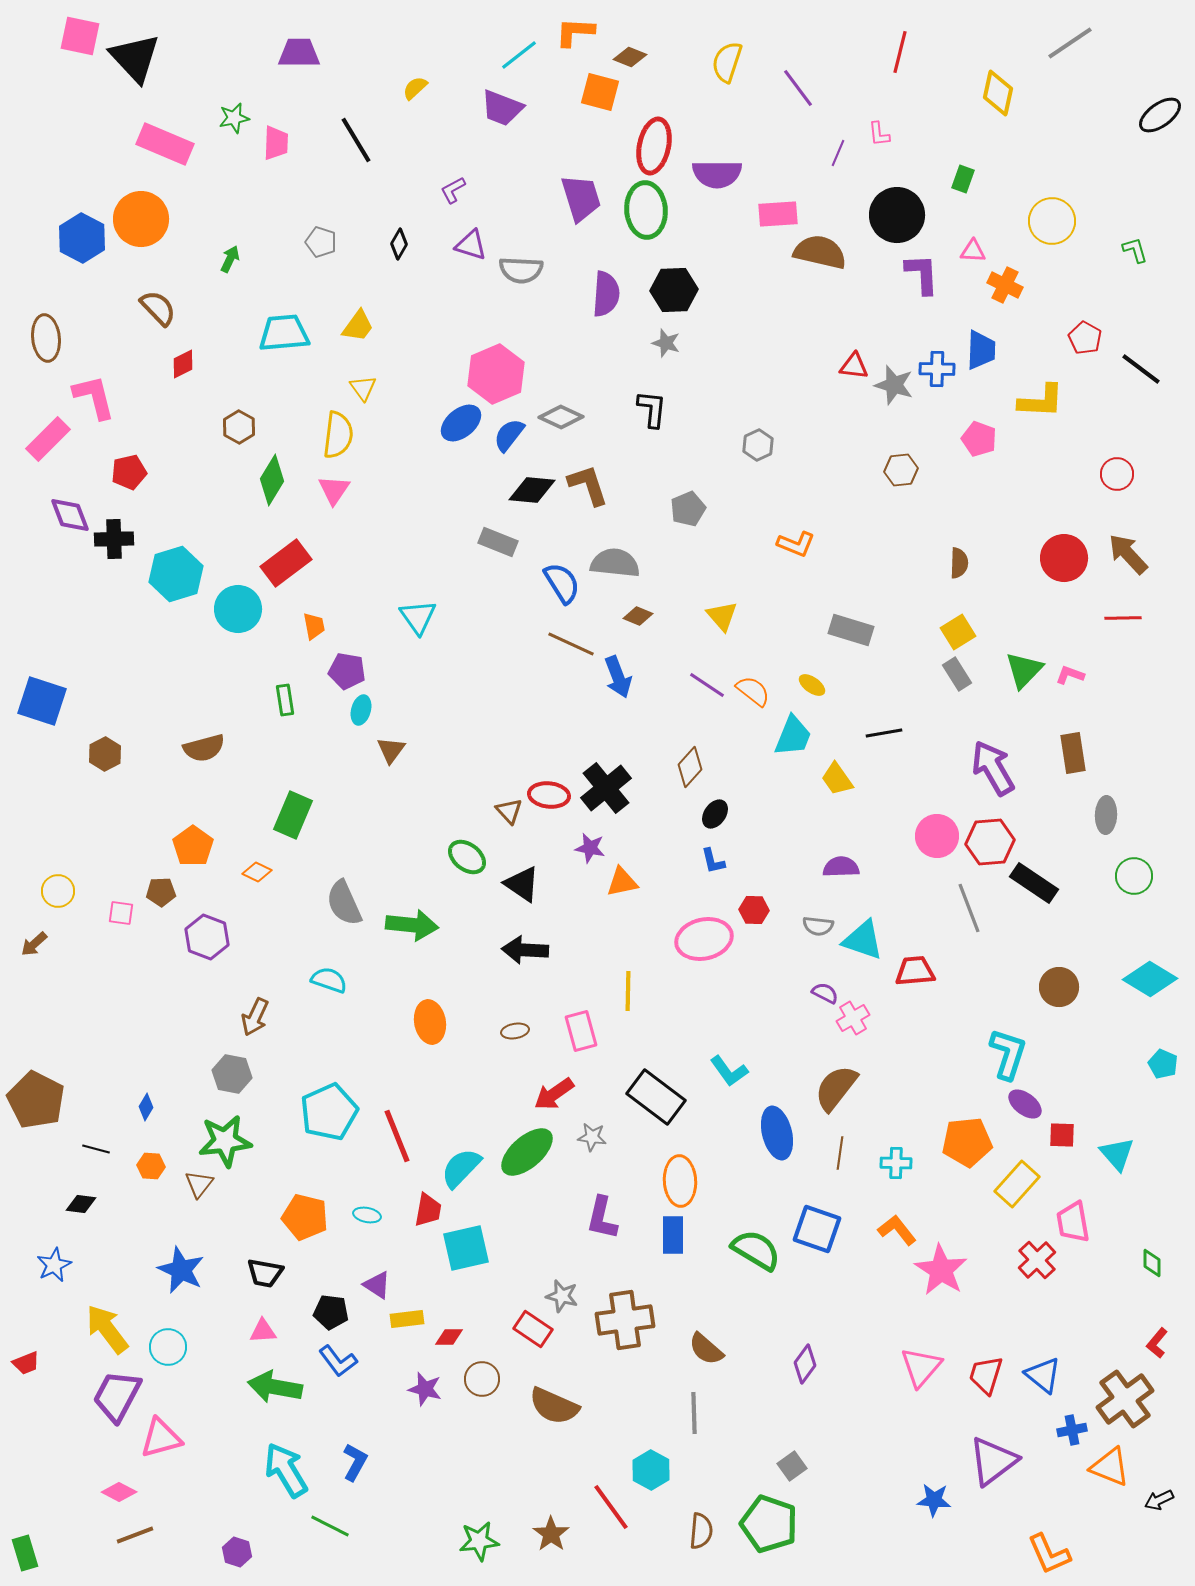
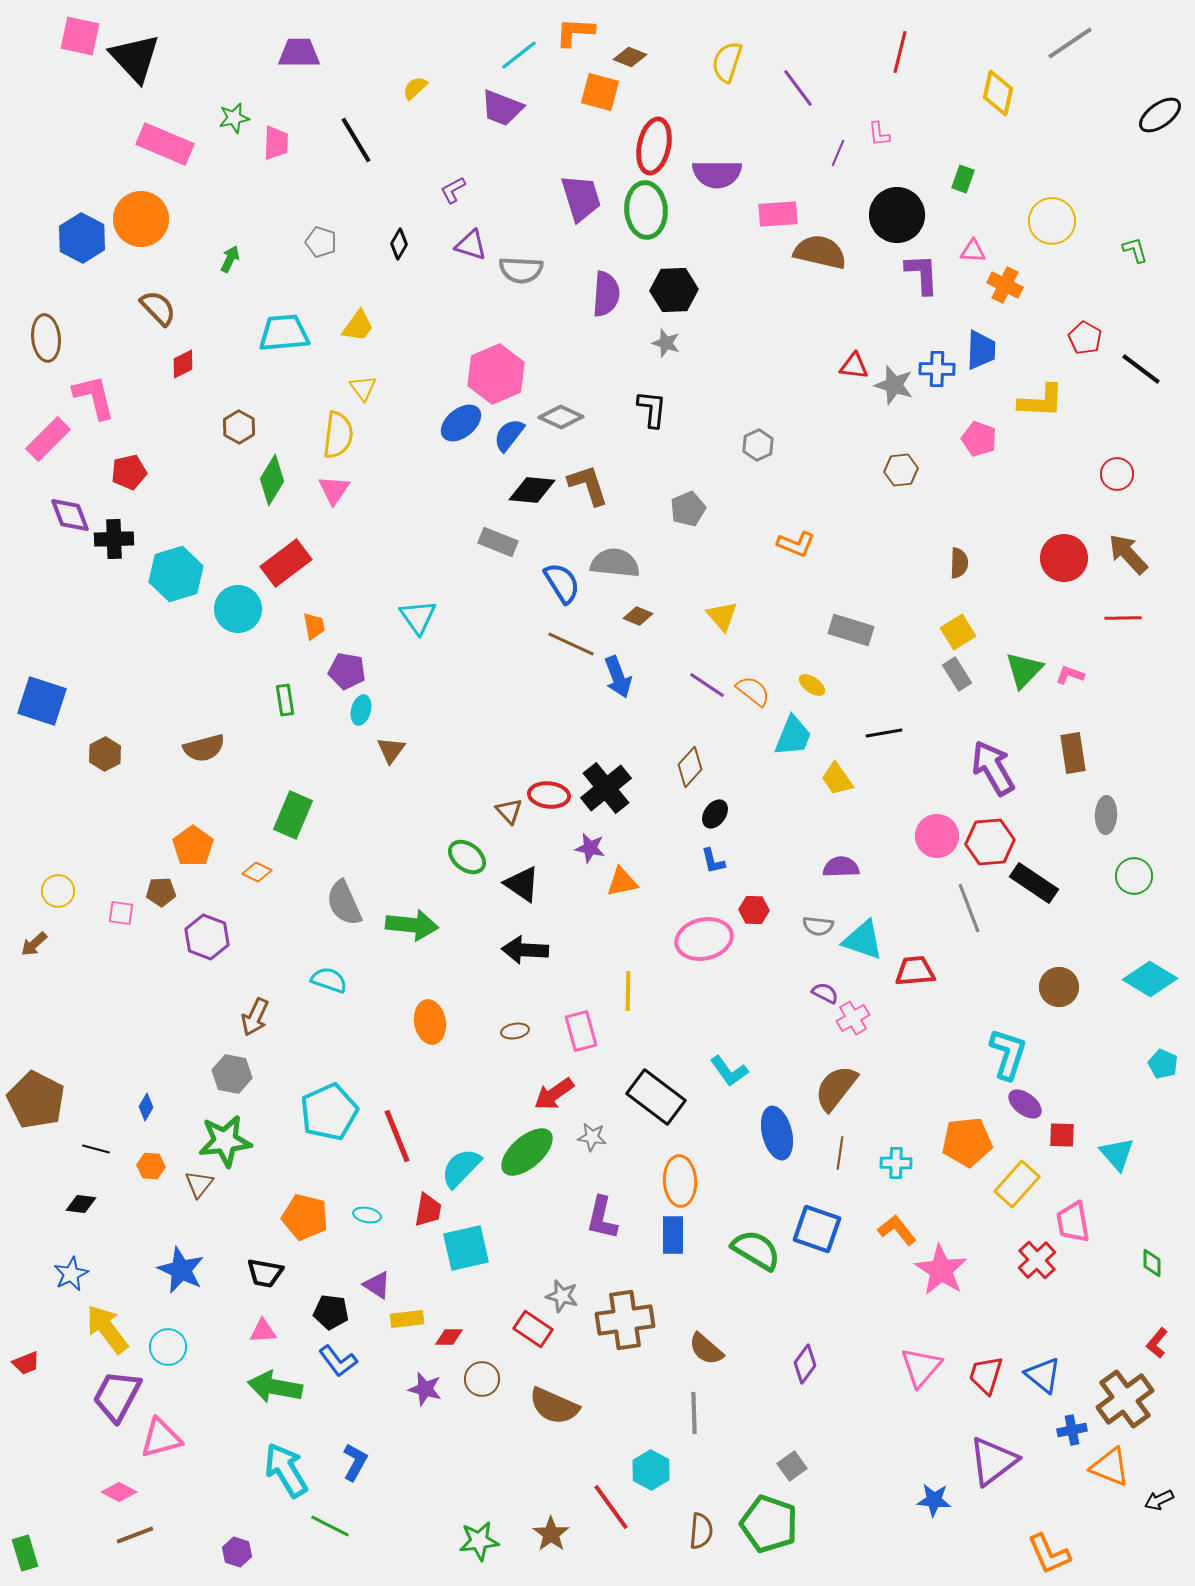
blue star at (54, 1265): moved 17 px right, 9 px down
